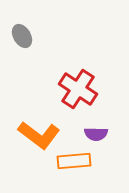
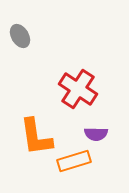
gray ellipse: moved 2 px left
orange L-shape: moved 3 px left, 2 px down; rotated 45 degrees clockwise
orange rectangle: rotated 12 degrees counterclockwise
